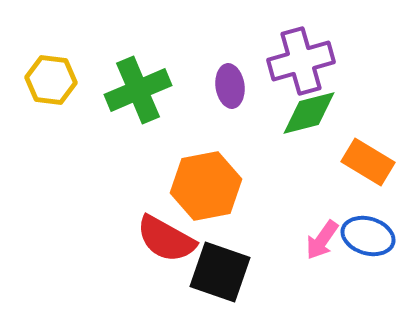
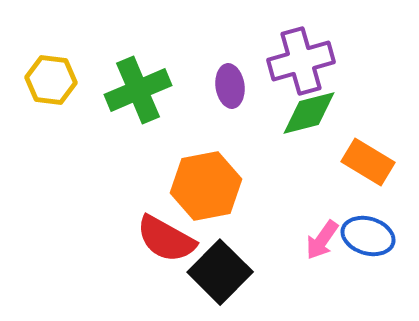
black square: rotated 26 degrees clockwise
